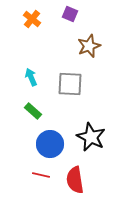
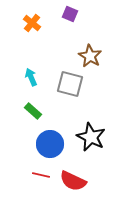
orange cross: moved 4 px down
brown star: moved 1 px right, 10 px down; rotated 20 degrees counterclockwise
gray square: rotated 12 degrees clockwise
red semicircle: moved 2 px left, 1 px down; rotated 56 degrees counterclockwise
